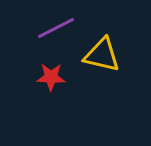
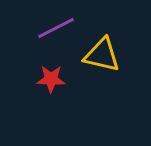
red star: moved 2 px down
